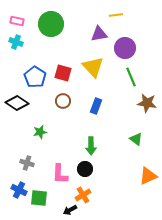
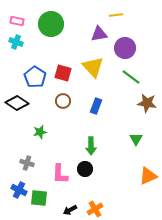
green line: rotated 30 degrees counterclockwise
green triangle: rotated 24 degrees clockwise
orange cross: moved 12 px right, 14 px down
